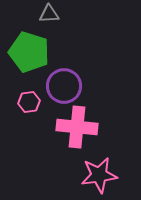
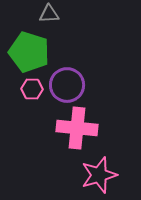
purple circle: moved 3 px right, 1 px up
pink hexagon: moved 3 px right, 13 px up; rotated 10 degrees clockwise
pink cross: moved 1 px down
pink star: rotated 9 degrees counterclockwise
